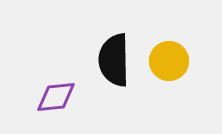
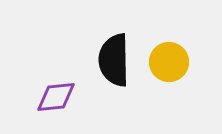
yellow circle: moved 1 px down
